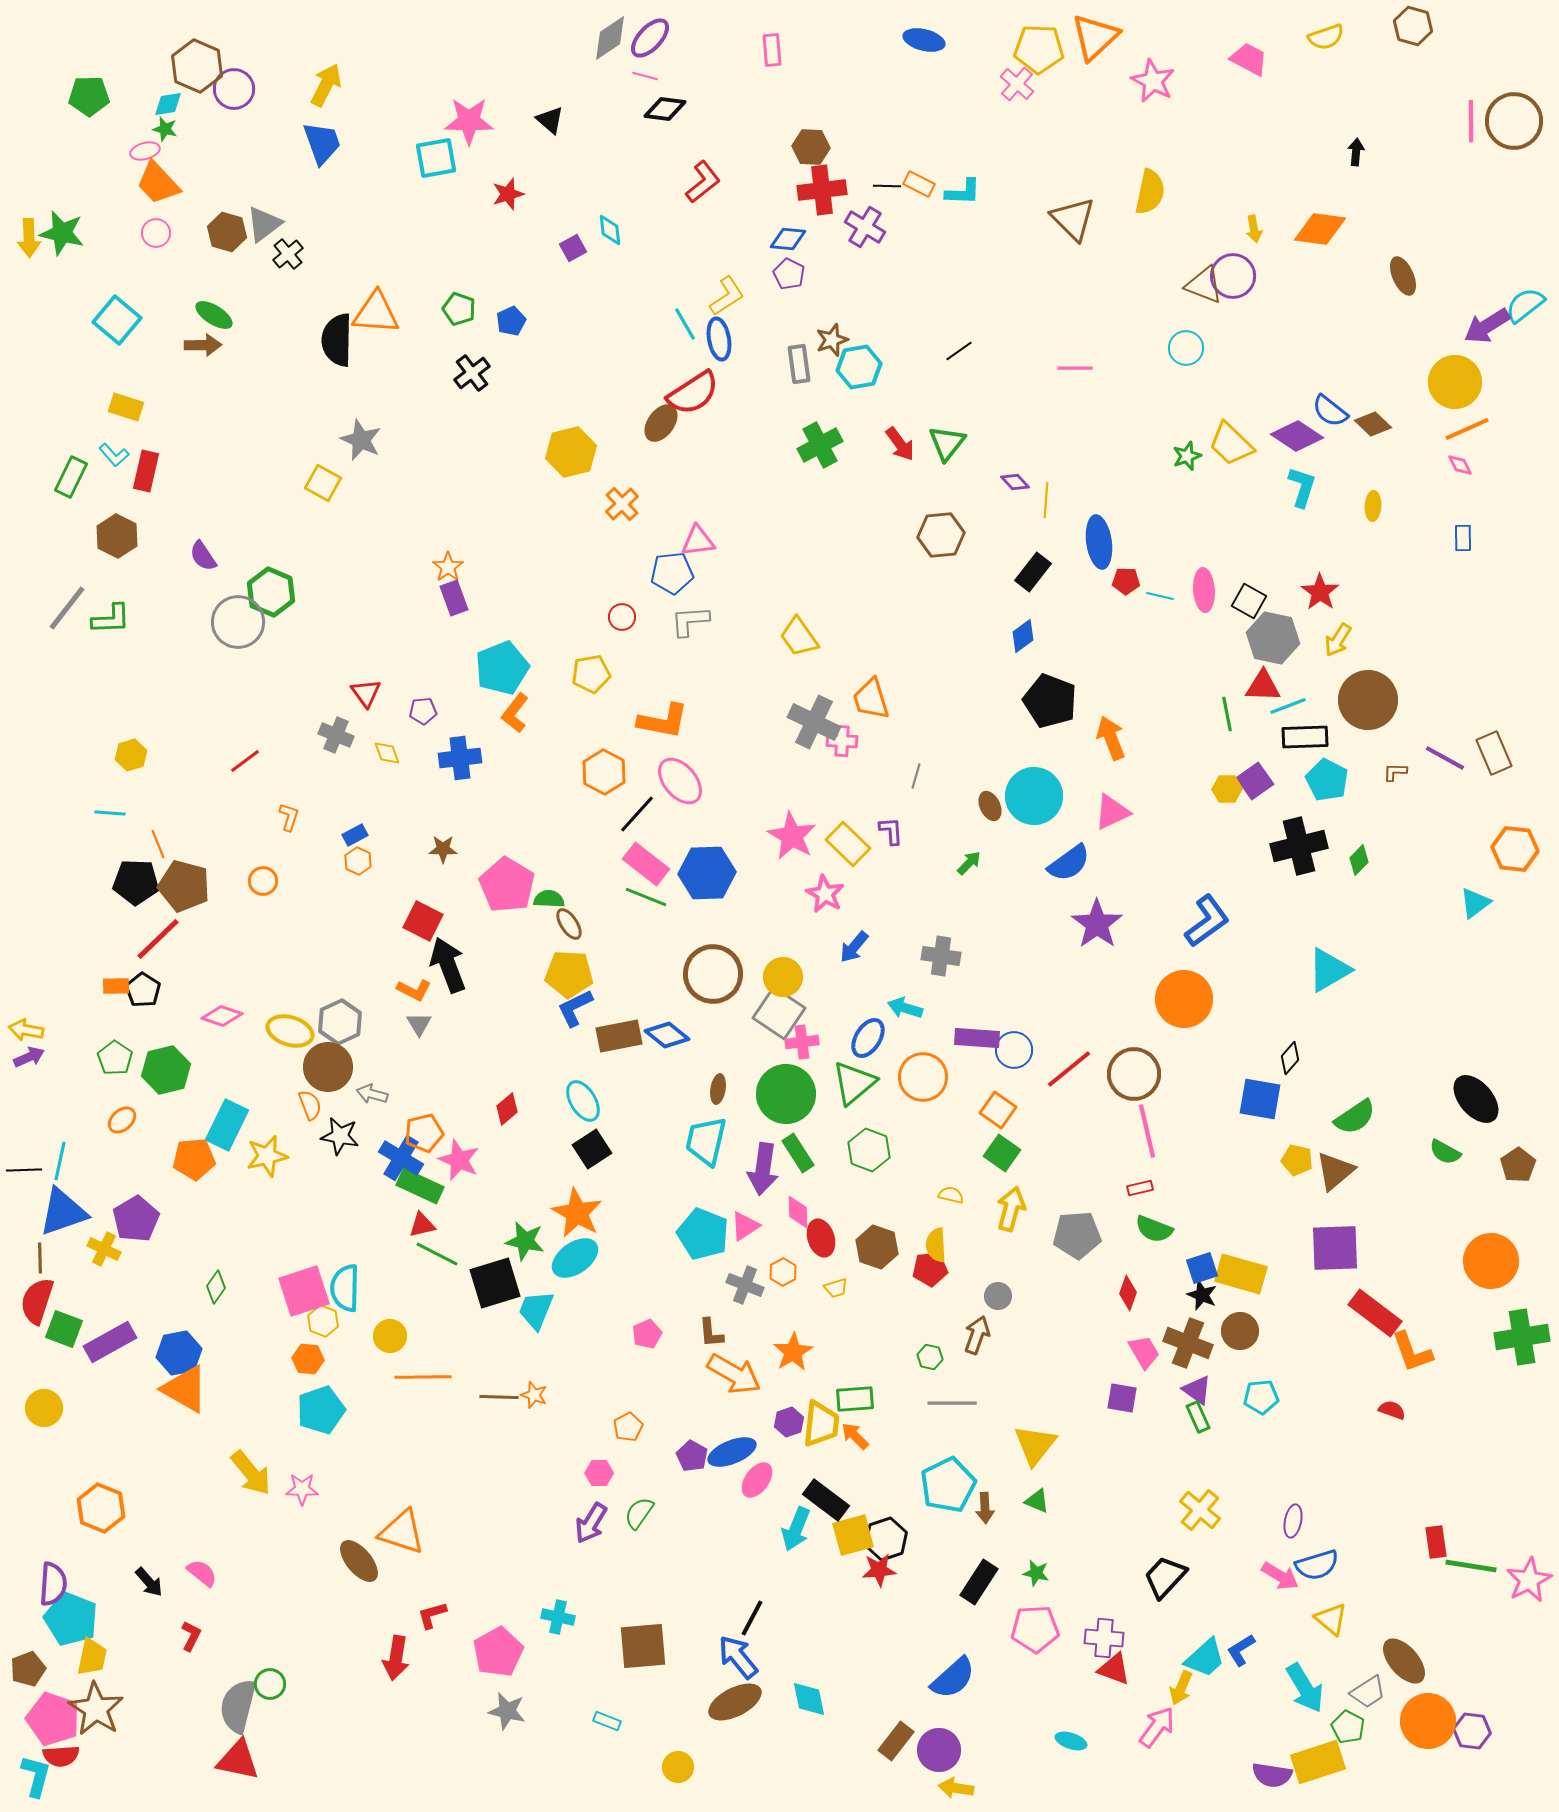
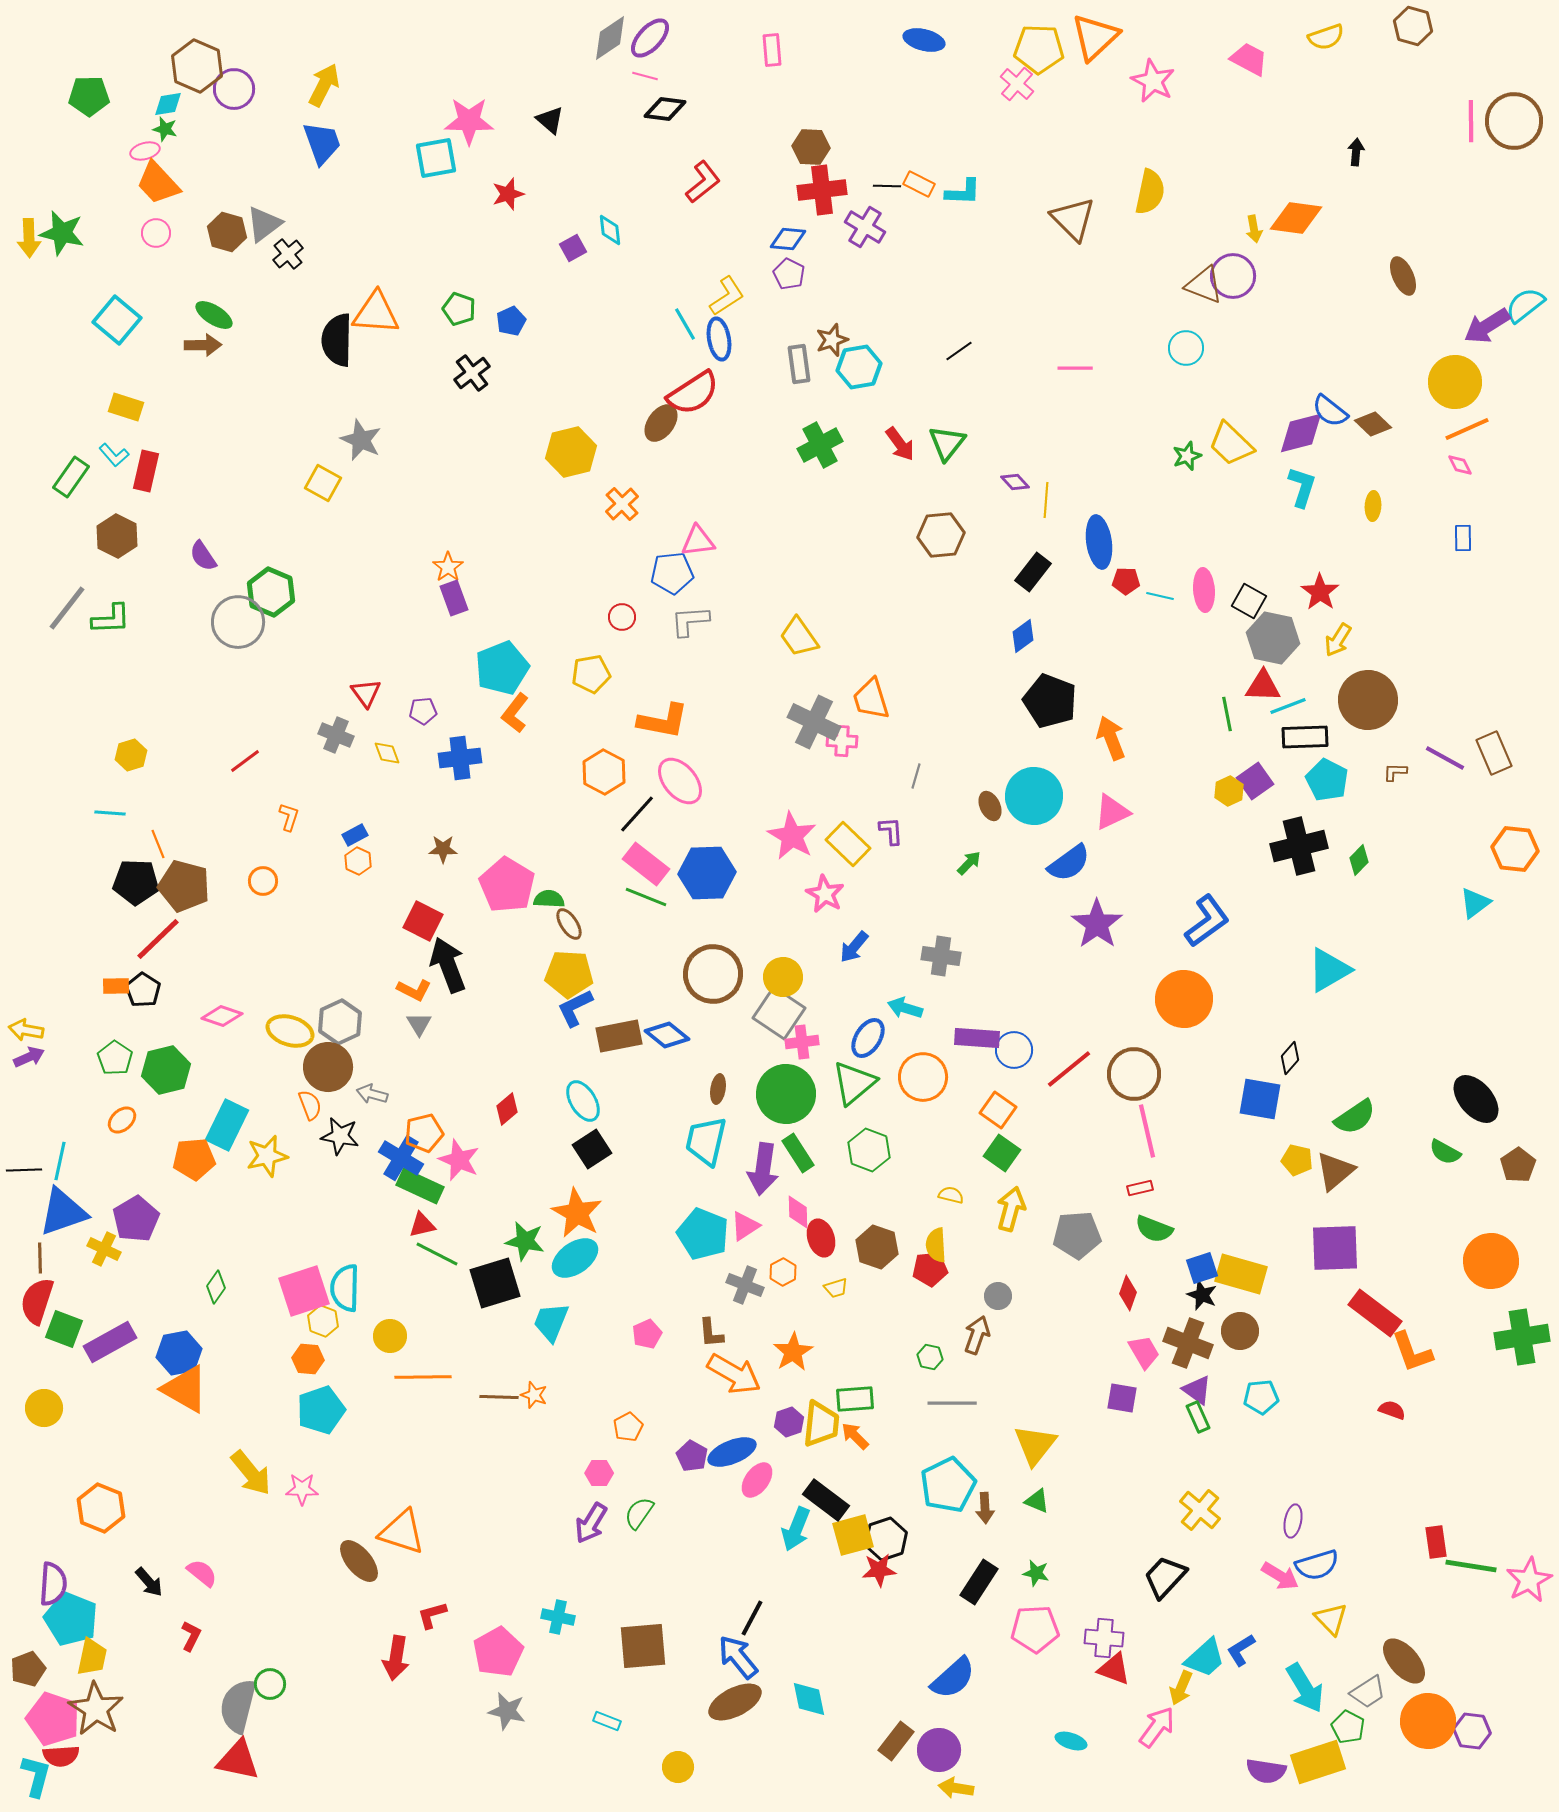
yellow arrow at (326, 85): moved 2 px left
orange diamond at (1320, 229): moved 24 px left, 11 px up
purple diamond at (1297, 436): moved 4 px right, 3 px up; rotated 48 degrees counterclockwise
green rectangle at (71, 477): rotated 9 degrees clockwise
yellow hexagon at (1227, 789): moved 2 px right, 2 px down; rotated 24 degrees counterclockwise
cyan trapezoid at (536, 1310): moved 15 px right, 12 px down
yellow triangle at (1331, 1619): rotated 6 degrees clockwise
purple semicircle at (1272, 1775): moved 6 px left, 4 px up
